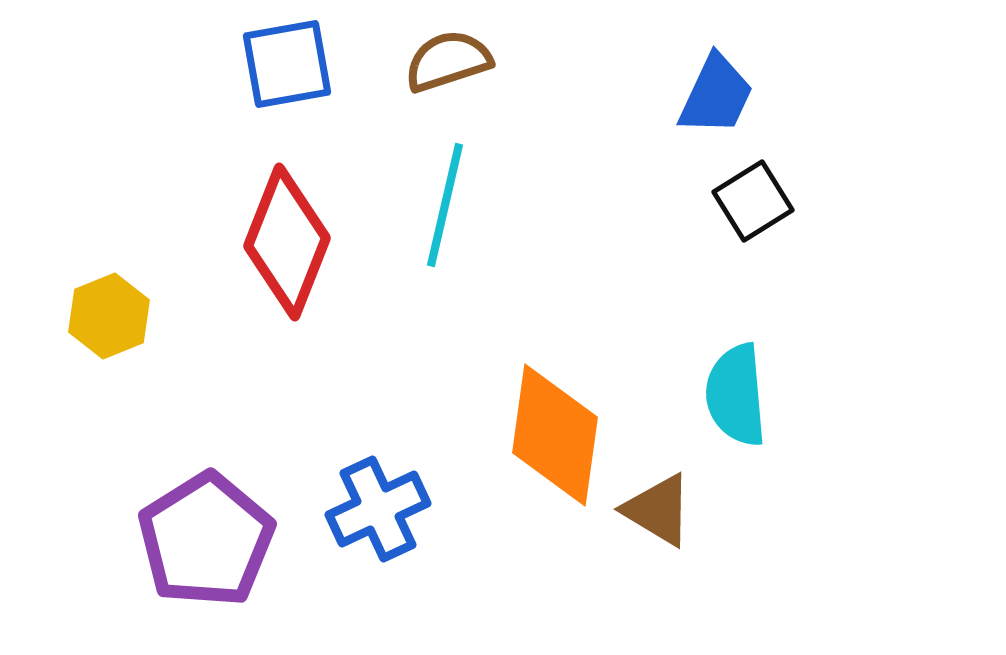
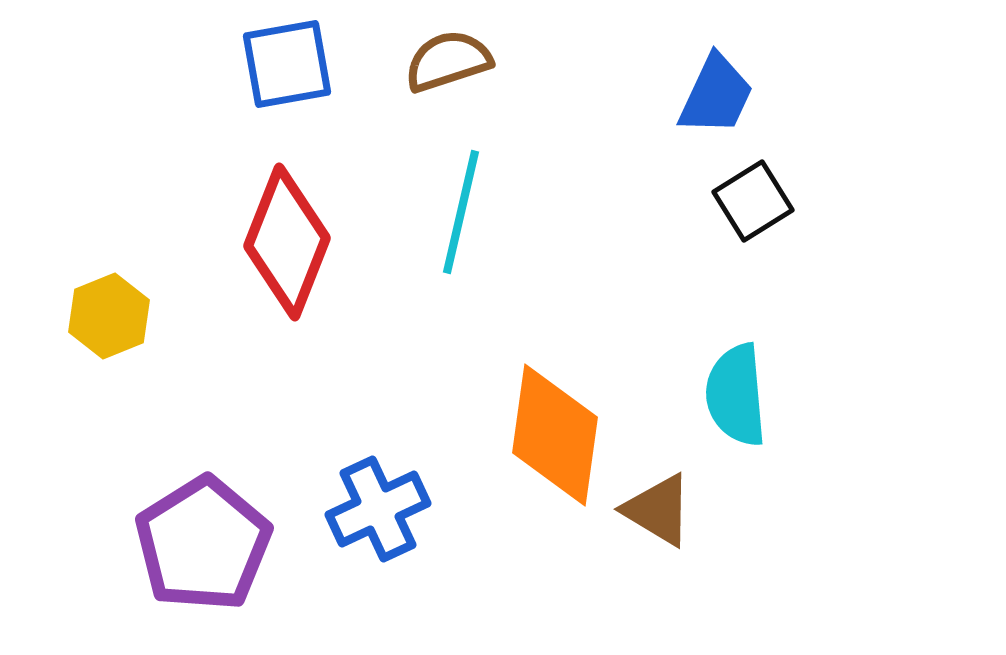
cyan line: moved 16 px right, 7 px down
purple pentagon: moved 3 px left, 4 px down
